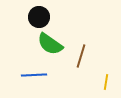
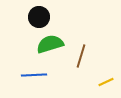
green semicircle: rotated 128 degrees clockwise
yellow line: rotated 56 degrees clockwise
